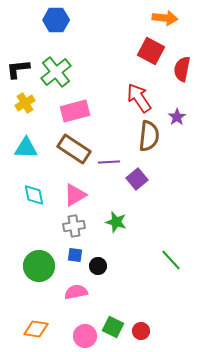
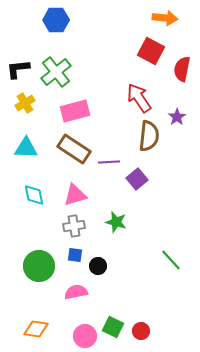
pink triangle: rotated 15 degrees clockwise
